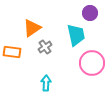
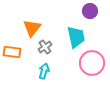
purple circle: moved 2 px up
orange triangle: rotated 18 degrees counterclockwise
cyan trapezoid: moved 2 px down
cyan arrow: moved 2 px left, 12 px up; rotated 14 degrees clockwise
